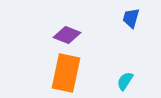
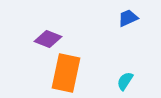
blue trapezoid: moved 3 px left; rotated 50 degrees clockwise
purple diamond: moved 19 px left, 4 px down
